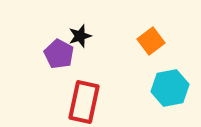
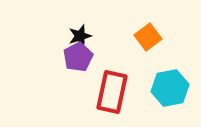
orange square: moved 3 px left, 4 px up
purple pentagon: moved 19 px right, 3 px down; rotated 16 degrees clockwise
red rectangle: moved 28 px right, 10 px up
